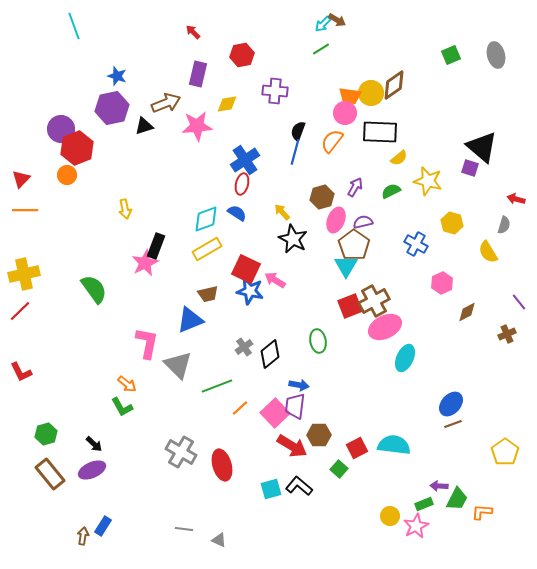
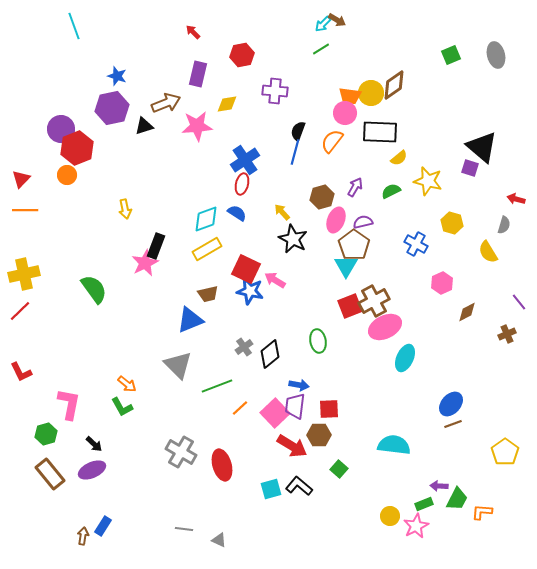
pink L-shape at (147, 343): moved 78 px left, 61 px down
red square at (357, 448): moved 28 px left, 39 px up; rotated 25 degrees clockwise
